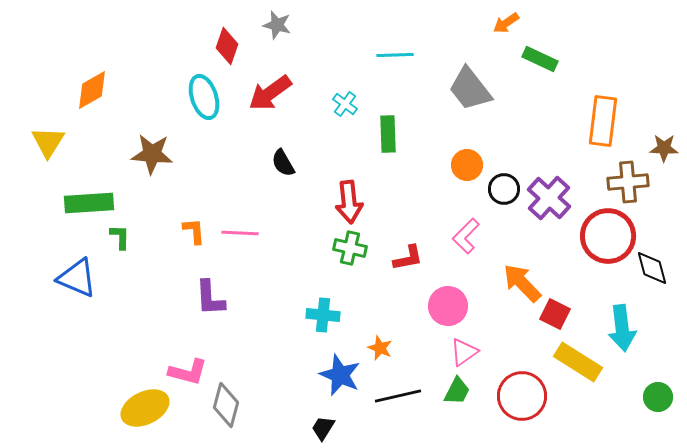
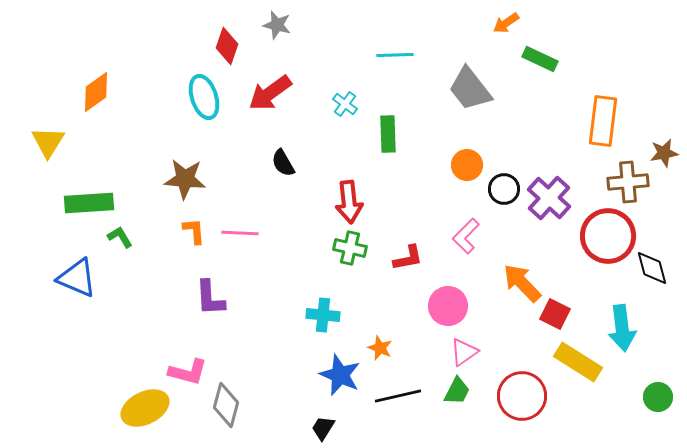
orange diamond at (92, 90): moved 4 px right, 2 px down; rotated 6 degrees counterclockwise
brown star at (664, 148): moved 5 px down; rotated 12 degrees counterclockwise
brown star at (152, 154): moved 33 px right, 25 px down
green L-shape at (120, 237): rotated 32 degrees counterclockwise
